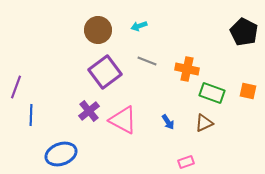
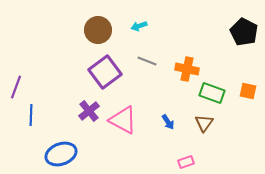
brown triangle: rotated 30 degrees counterclockwise
